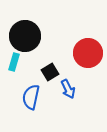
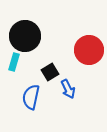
red circle: moved 1 px right, 3 px up
